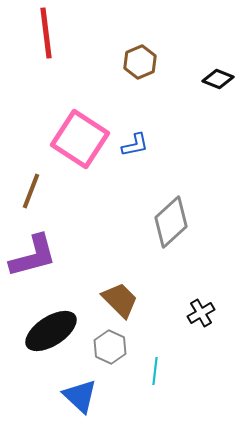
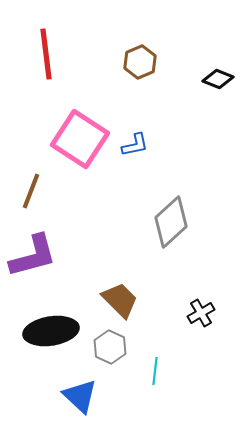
red line: moved 21 px down
black ellipse: rotated 24 degrees clockwise
